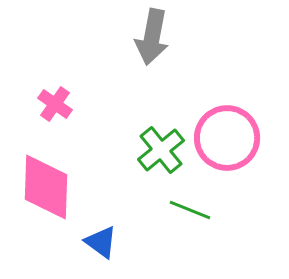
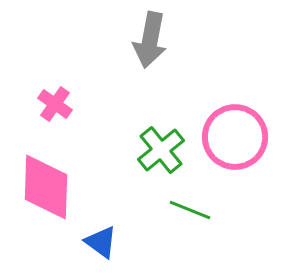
gray arrow: moved 2 px left, 3 px down
pink circle: moved 8 px right, 1 px up
